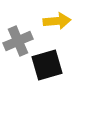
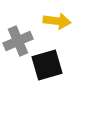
yellow arrow: rotated 12 degrees clockwise
